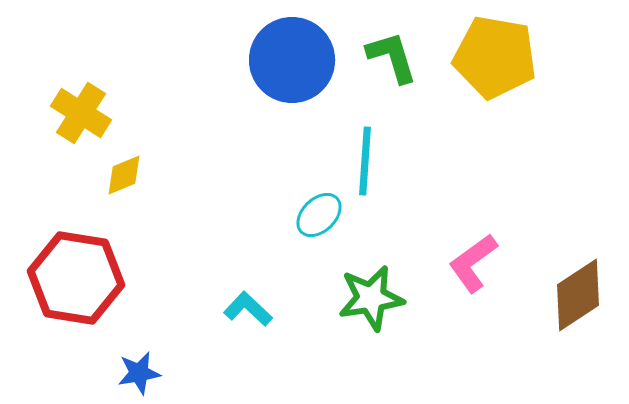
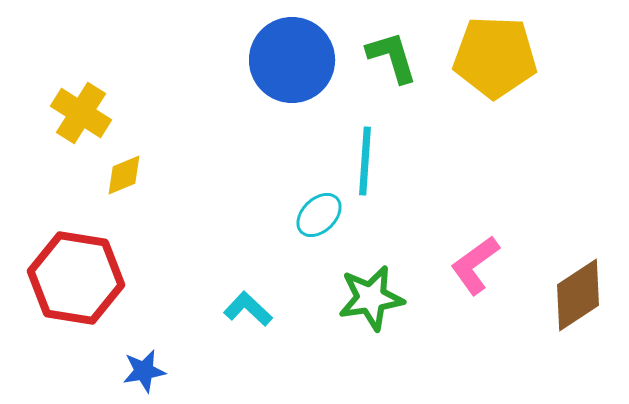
yellow pentagon: rotated 8 degrees counterclockwise
pink L-shape: moved 2 px right, 2 px down
blue star: moved 5 px right, 2 px up
